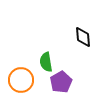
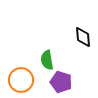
green semicircle: moved 1 px right, 2 px up
purple pentagon: rotated 25 degrees counterclockwise
